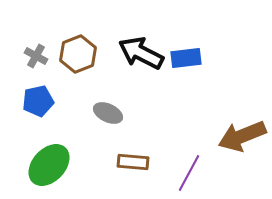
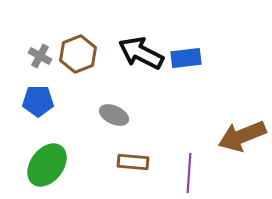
gray cross: moved 4 px right
blue pentagon: rotated 12 degrees clockwise
gray ellipse: moved 6 px right, 2 px down
green ellipse: moved 2 px left; rotated 6 degrees counterclockwise
purple line: rotated 24 degrees counterclockwise
